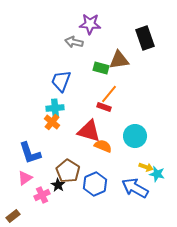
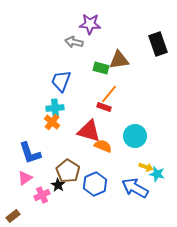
black rectangle: moved 13 px right, 6 px down
